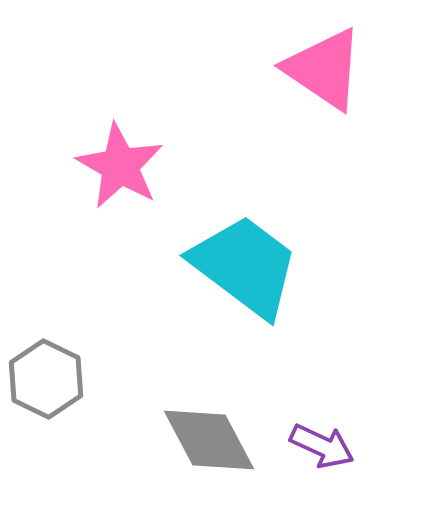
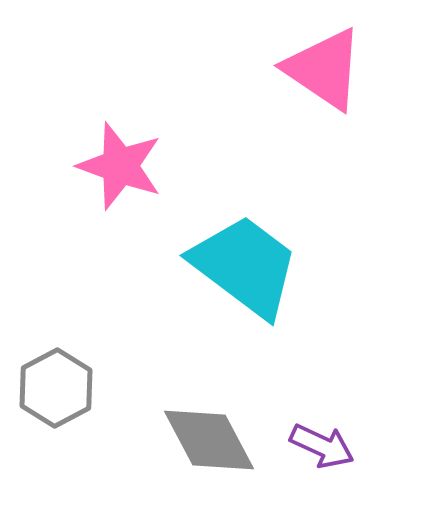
pink star: rotated 10 degrees counterclockwise
gray hexagon: moved 10 px right, 9 px down; rotated 6 degrees clockwise
